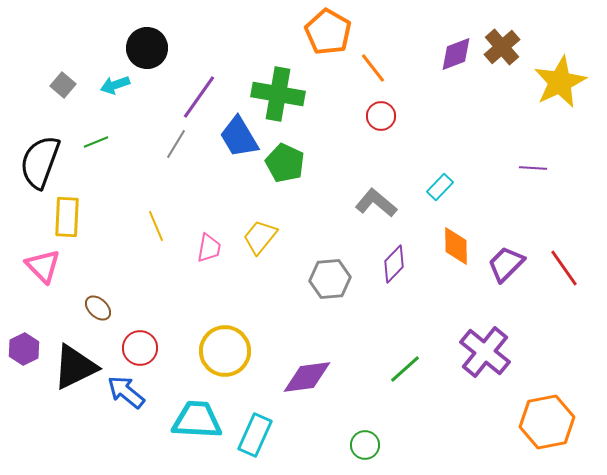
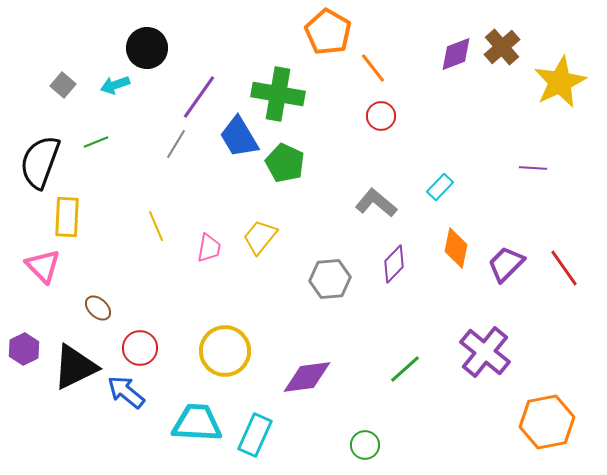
orange diamond at (456, 246): moved 2 px down; rotated 12 degrees clockwise
cyan trapezoid at (197, 420): moved 3 px down
